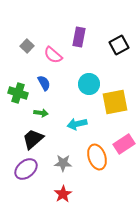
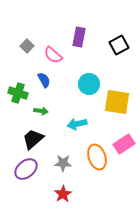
blue semicircle: moved 3 px up
yellow square: moved 2 px right; rotated 20 degrees clockwise
green arrow: moved 2 px up
